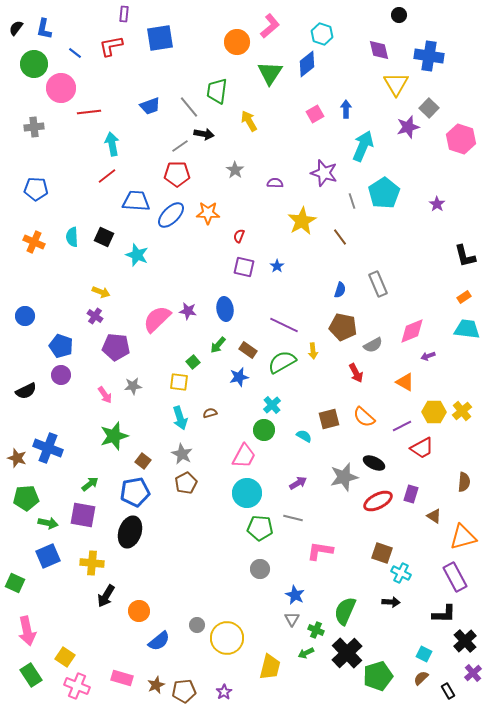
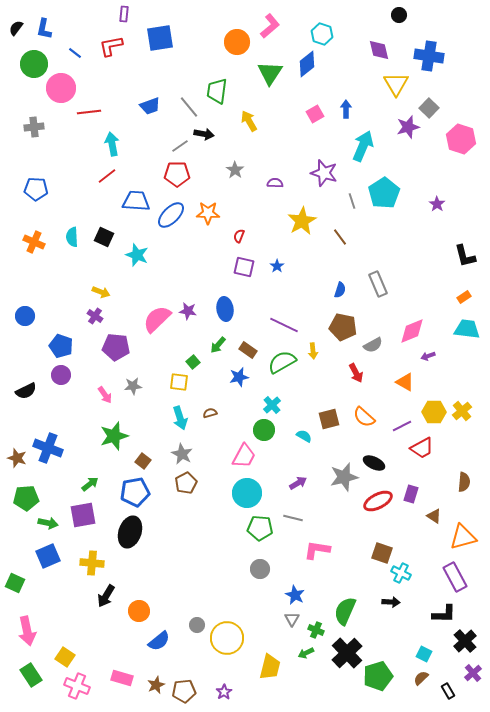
purple square at (83, 515): rotated 20 degrees counterclockwise
pink L-shape at (320, 551): moved 3 px left, 1 px up
